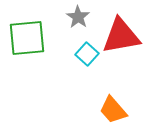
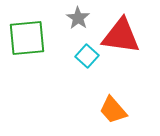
gray star: moved 1 px down
red triangle: rotated 18 degrees clockwise
cyan square: moved 2 px down
